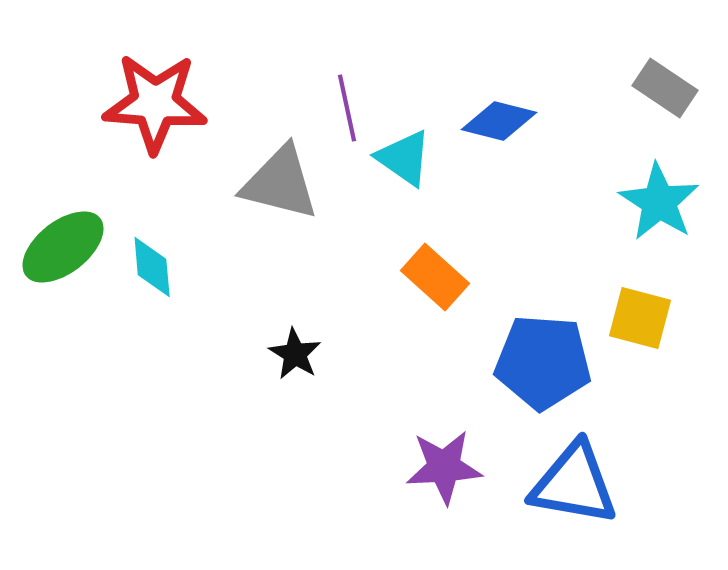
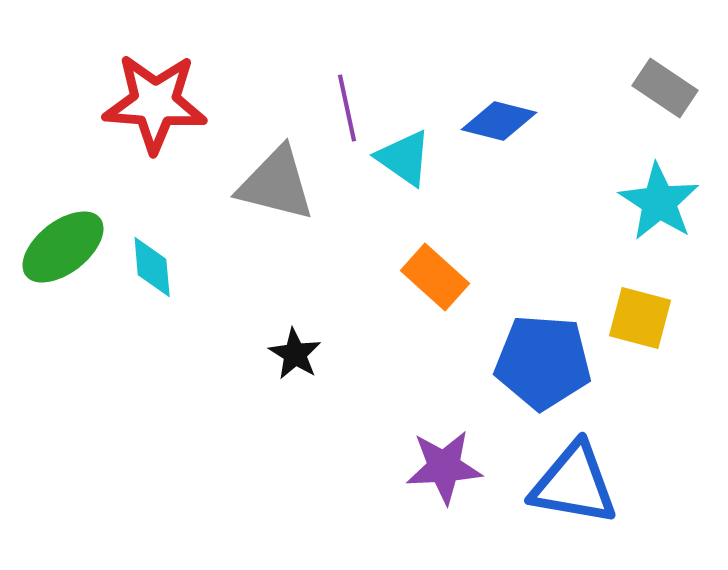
gray triangle: moved 4 px left, 1 px down
